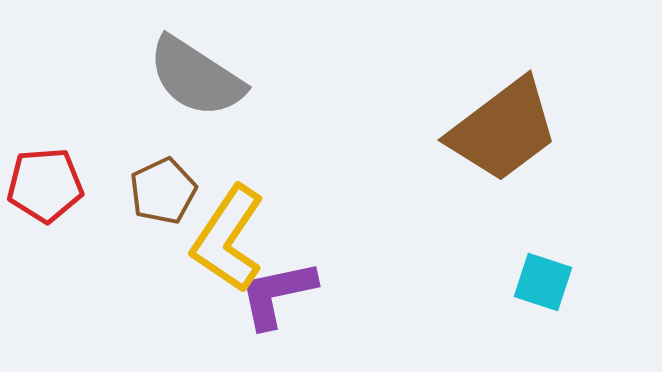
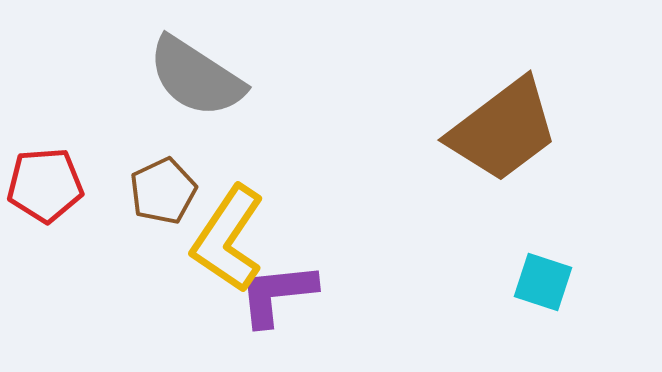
purple L-shape: rotated 6 degrees clockwise
